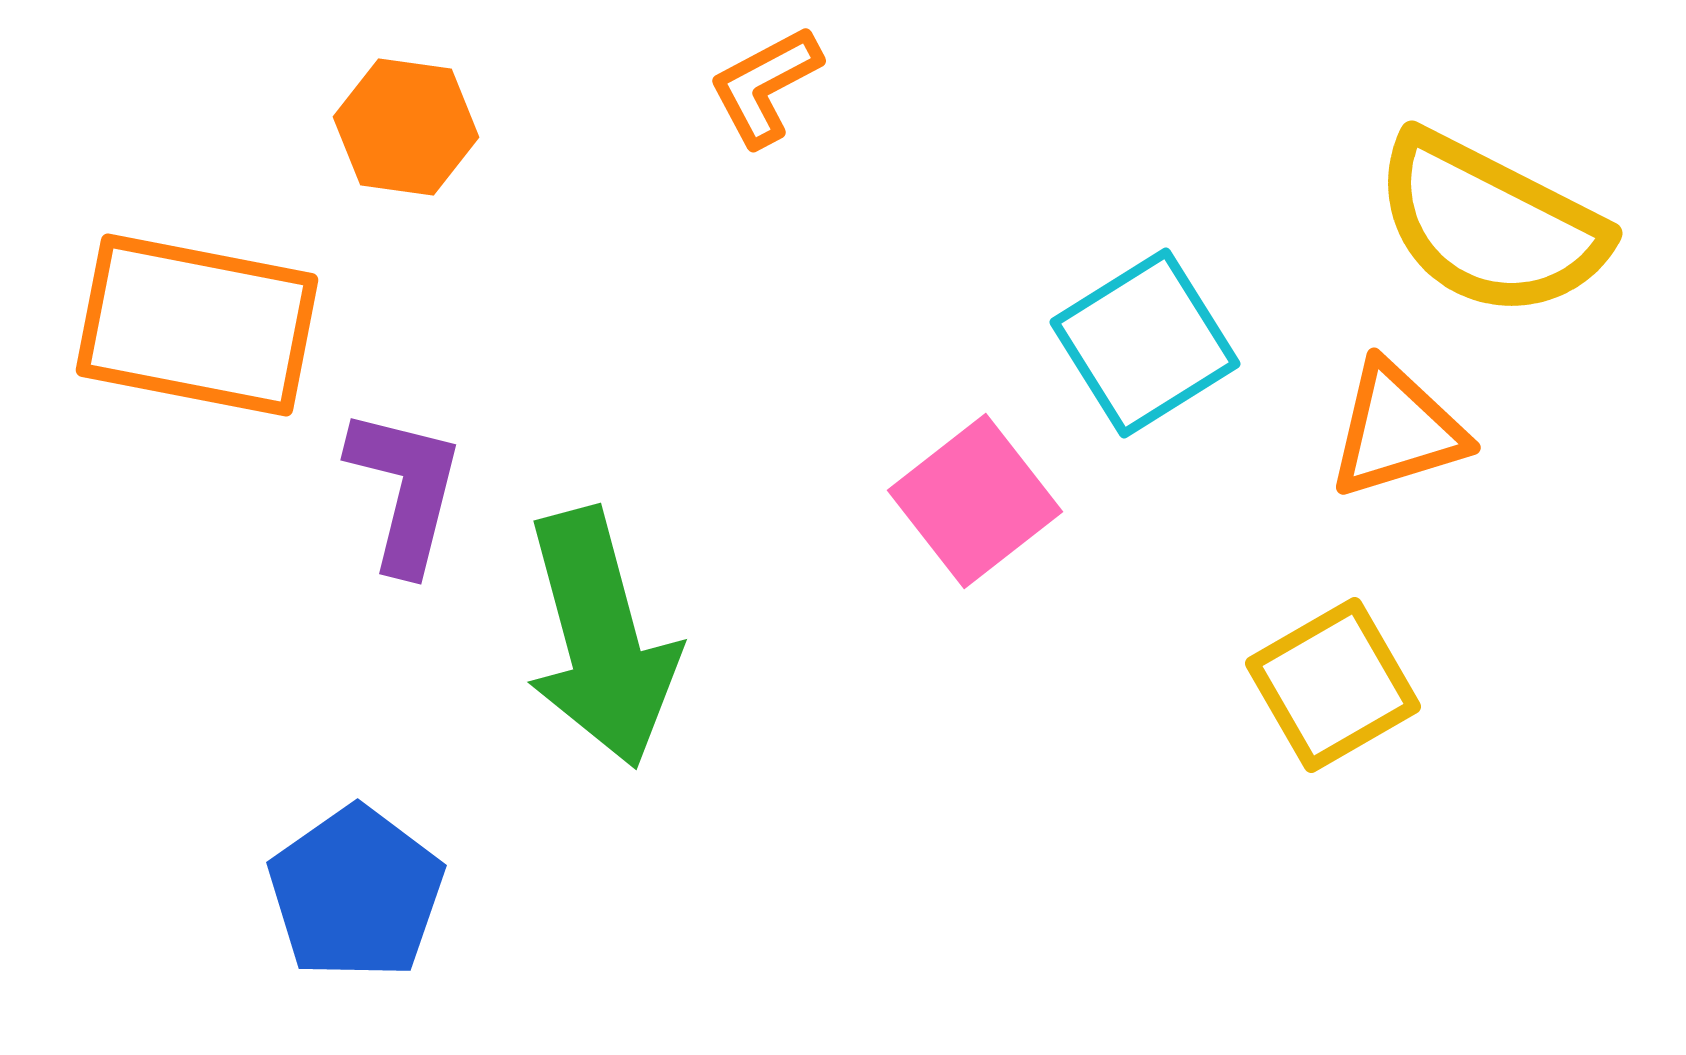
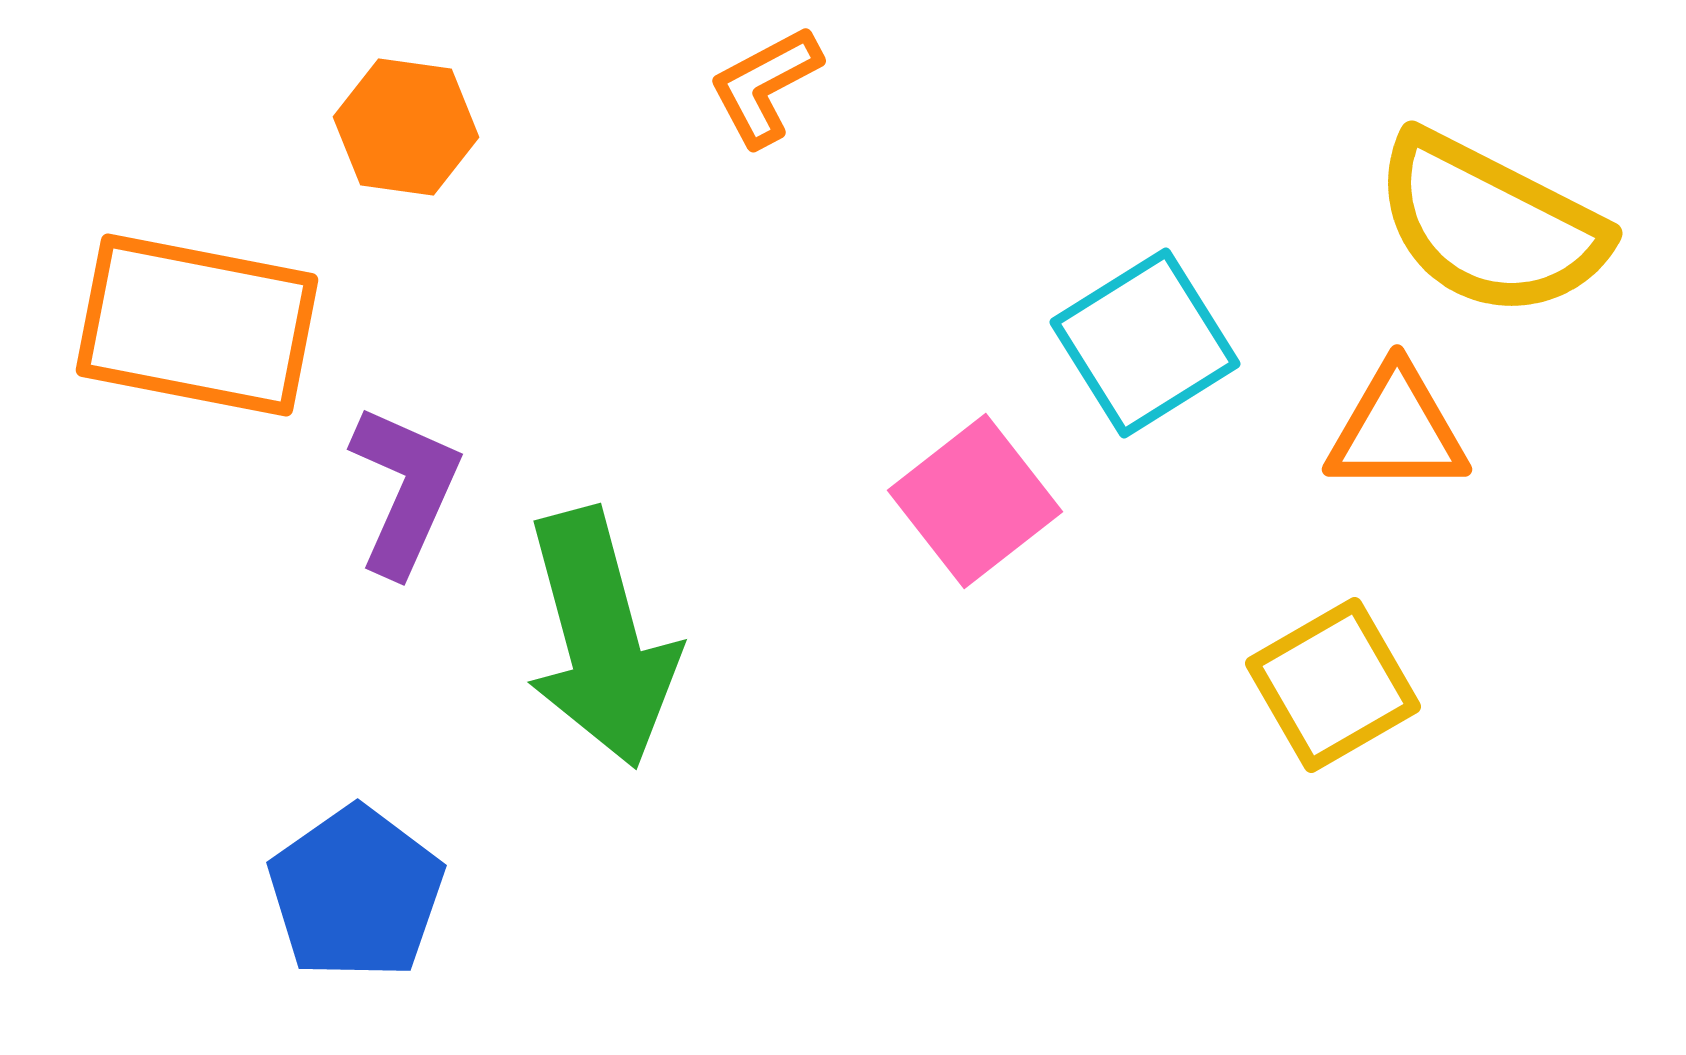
orange triangle: rotated 17 degrees clockwise
purple L-shape: rotated 10 degrees clockwise
